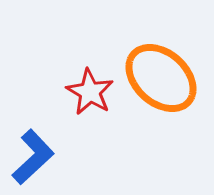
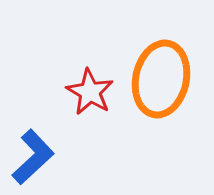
orange ellipse: moved 1 px down; rotated 60 degrees clockwise
